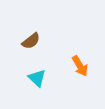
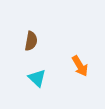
brown semicircle: rotated 42 degrees counterclockwise
